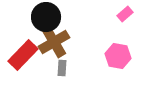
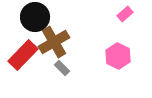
black circle: moved 11 px left
pink hexagon: rotated 15 degrees clockwise
gray rectangle: rotated 49 degrees counterclockwise
